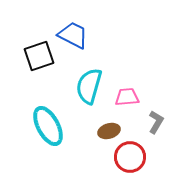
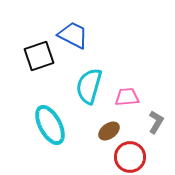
cyan ellipse: moved 2 px right, 1 px up
brown ellipse: rotated 20 degrees counterclockwise
